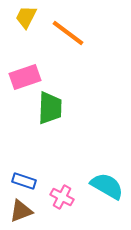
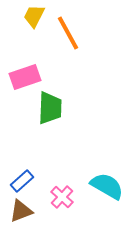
yellow trapezoid: moved 8 px right, 1 px up
orange line: rotated 24 degrees clockwise
blue rectangle: moved 2 px left; rotated 60 degrees counterclockwise
pink cross: rotated 15 degrees clockwise
